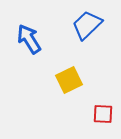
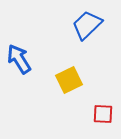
blue arrow: moved 10 px left, 20 px down
